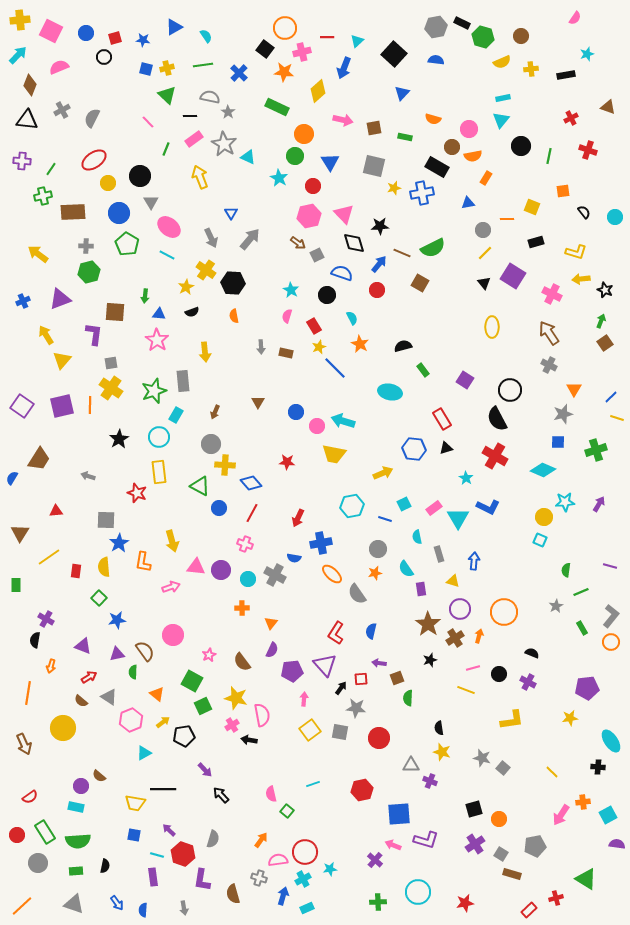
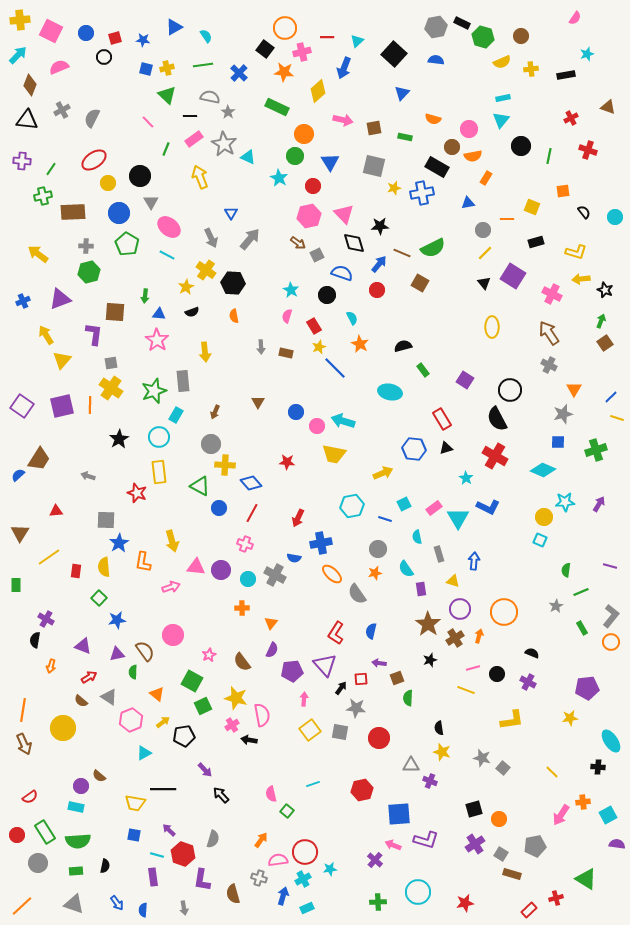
blue semicircle at (12, 478): moved 6 px right, 3 px up; rotated 16 degrees clockwise
black circle at (499, 674): moved 2 px left
orange line at (28, 693): moved 5 px left, 17 px down
